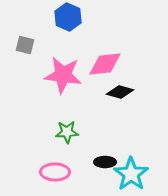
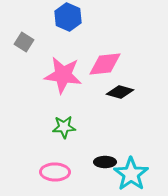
gray square: moved 1 px left, 3 px up; rotated 18 degrees clockwise
green star: moved 3 px left, 5 px up
